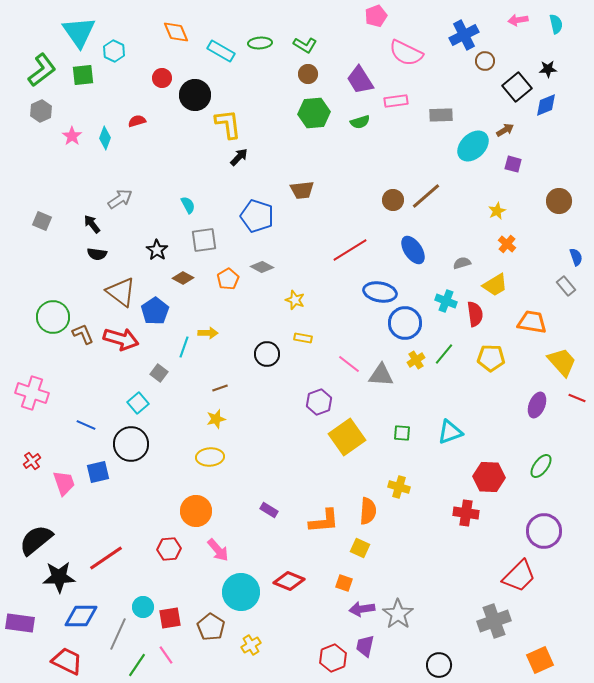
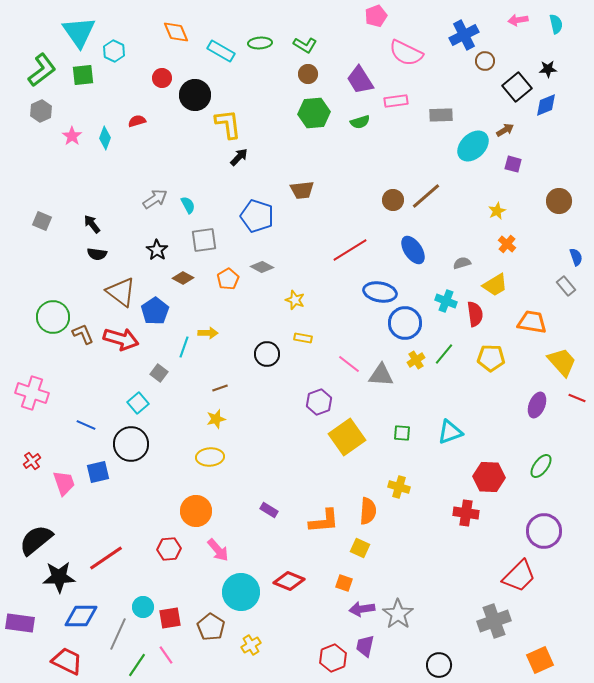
gray arrow at (120, 199): moved 35 px right
